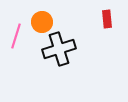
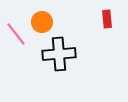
pink line: moved 2 px up; rotated 55 degrees counterclockwise
black cross: moved 5 px down; rotated 12 degrees clockwise
